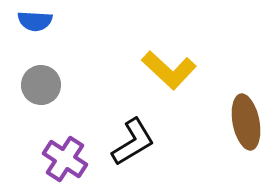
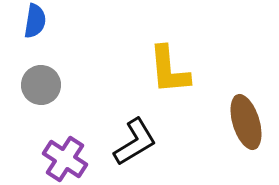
blue semicircle: rotated 84 degrees counterclockwise
yellow L-shape: rotated 42 degrees clockwise
brown ellipse: rotated 6 degrees counterclockwise
black L-shape: moved 2 px right
